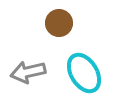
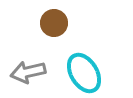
brown circle: moved 5 px left
